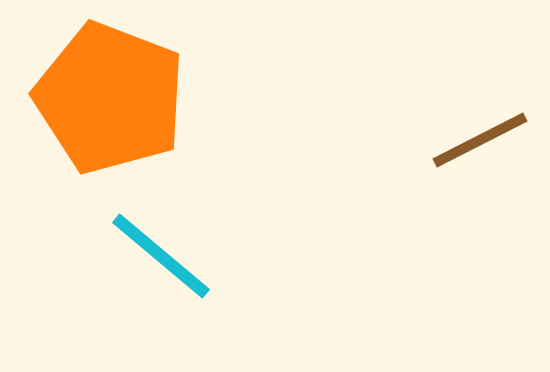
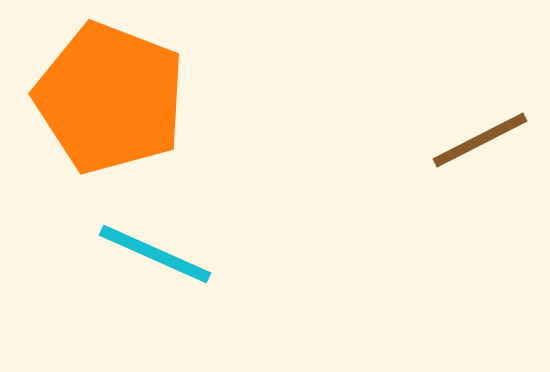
cyan line: moved 6 px left, 2 px up; rotated 16 degrees counterclockwise
